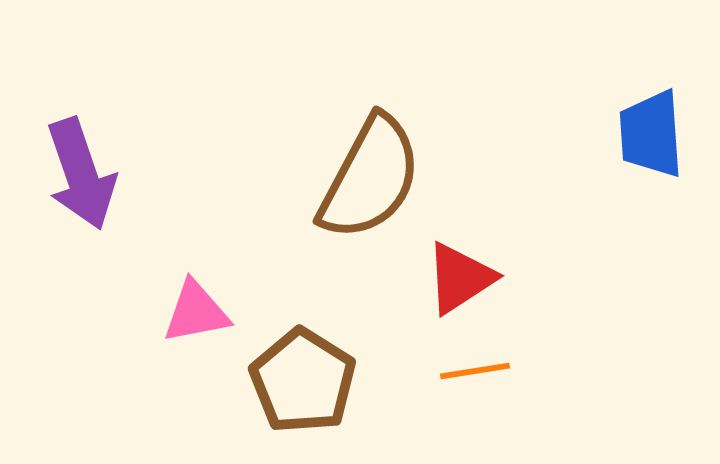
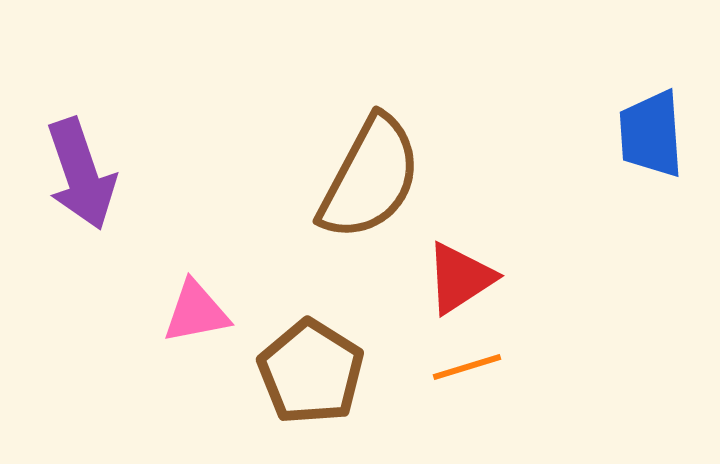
orange line: moved 8 px left, 4 px up; rotated 8 degrees counterclockwise
brown pentagon: moved 8 px right, 9 px up
